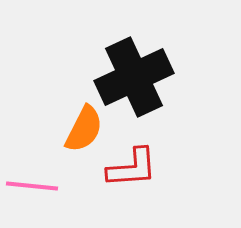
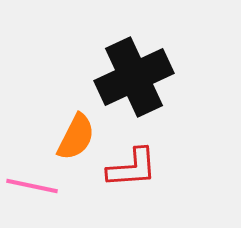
orange semicircle: moved 8 px left, 8 px down
pink line: rotated 6 degrees clockwise
